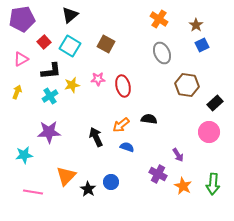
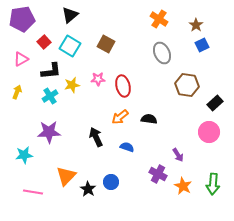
orange arrow: moved 1 px left, 8 px up
